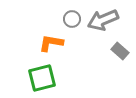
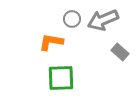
orange L-shape: moved 1 px up
gray rectangle: moved 1 px down
green square: moved 19 px right; rotated 12 degrees clockwise
